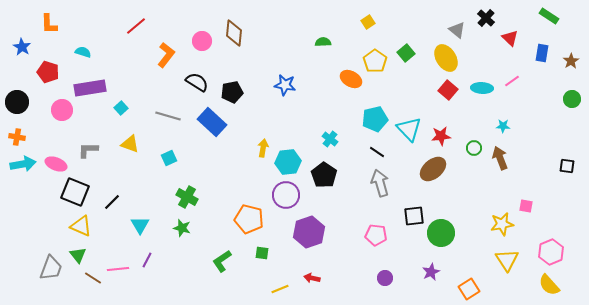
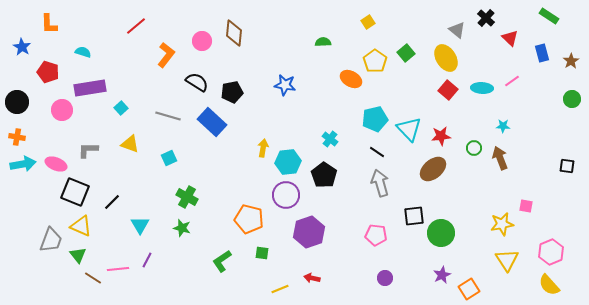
blue rectangle at (542, 53): rotated 24 degrees counterclockwise
gray trapezoid at (51, 268): moved 28 px up
purple star at (431, 272): moved 11 px right, 3 px down
